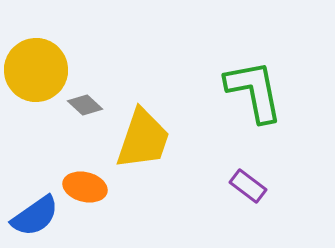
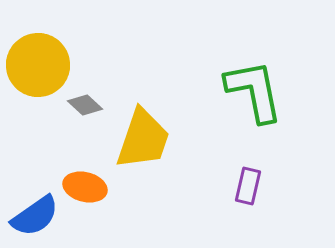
yellow circle: moved 2 px right, 5 px up
purple rectangle: rotated 66 degrees clockwise
